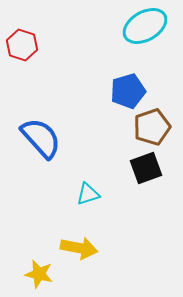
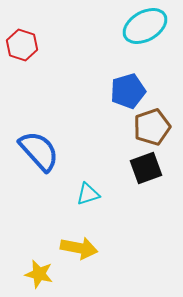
blue semicircle: moved 2 px left, 13 px down
